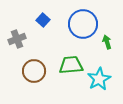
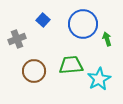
green arrow: moved 3 px up
